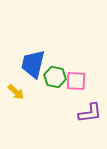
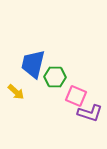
green hexagon: rotated 10 degrees counterclockwise
pink square: moved 15 px down; rotated 20 degrees clockwise
purple L-shape: rotated 25 degrees clockwise
